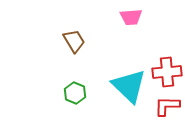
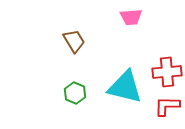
cyan triangle: moved 4 px left, 1 px down; rotated 30 degrees counterclockwise
